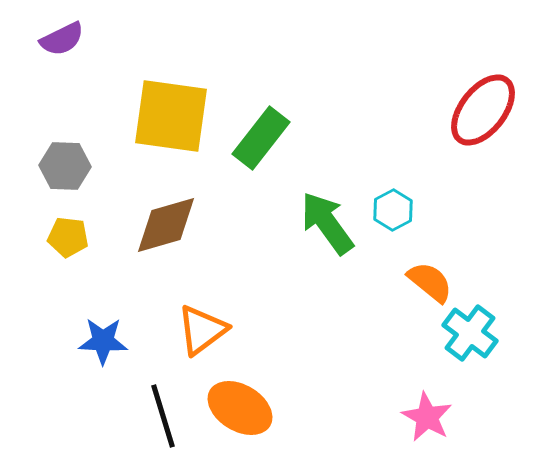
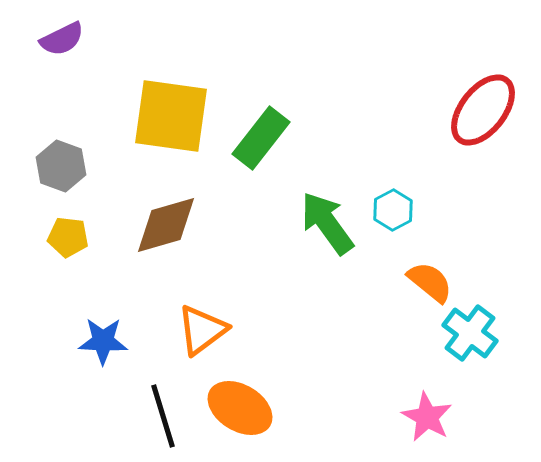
gray hexagon: moved 4 px left; rotated 18 degrees clockwise
